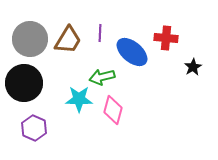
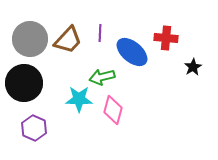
brown trapezoid: rotated 12 degrees clockwise
